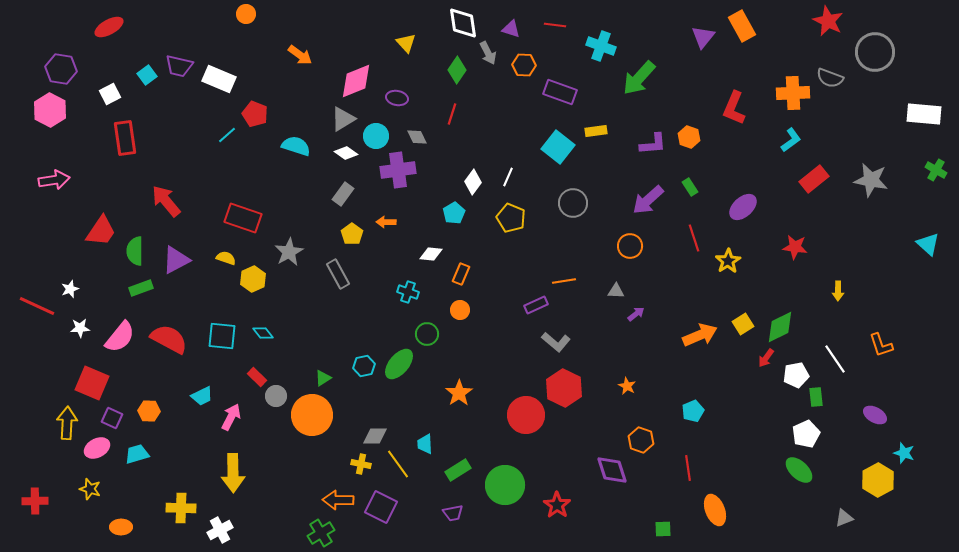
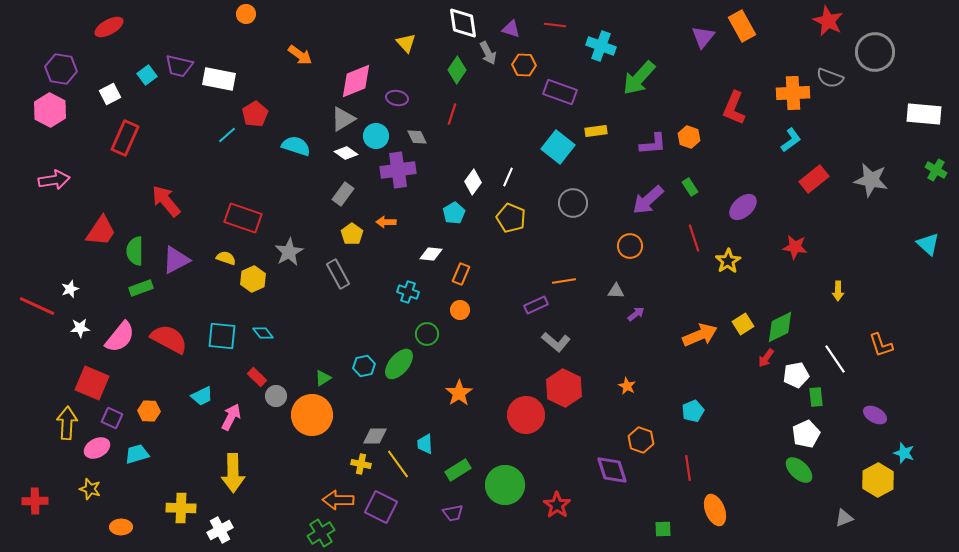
white rectangle at (219, 79): rotated 12 degrees counterclockwise
red pentagon at (255, 114): rotated 20 degrees clockwise
red rectangle at (125, 138): rotated 32 degrees clockwise
